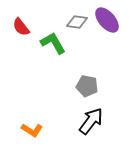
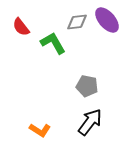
gray diamond: rotated 15 degrees counterclockwise
black arrow: moved 1 px left, 1 px down
orange L-shape: moved 8 px right
